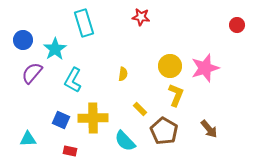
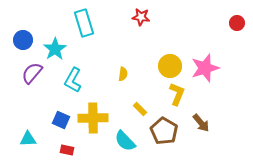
red circle: moved 2 px up
yellow L-shape: moved 1 px right, 1 px up
brown arrow: moved 8 px left, 6 px up
red rectangle: moved 3 px left, 1 px up
